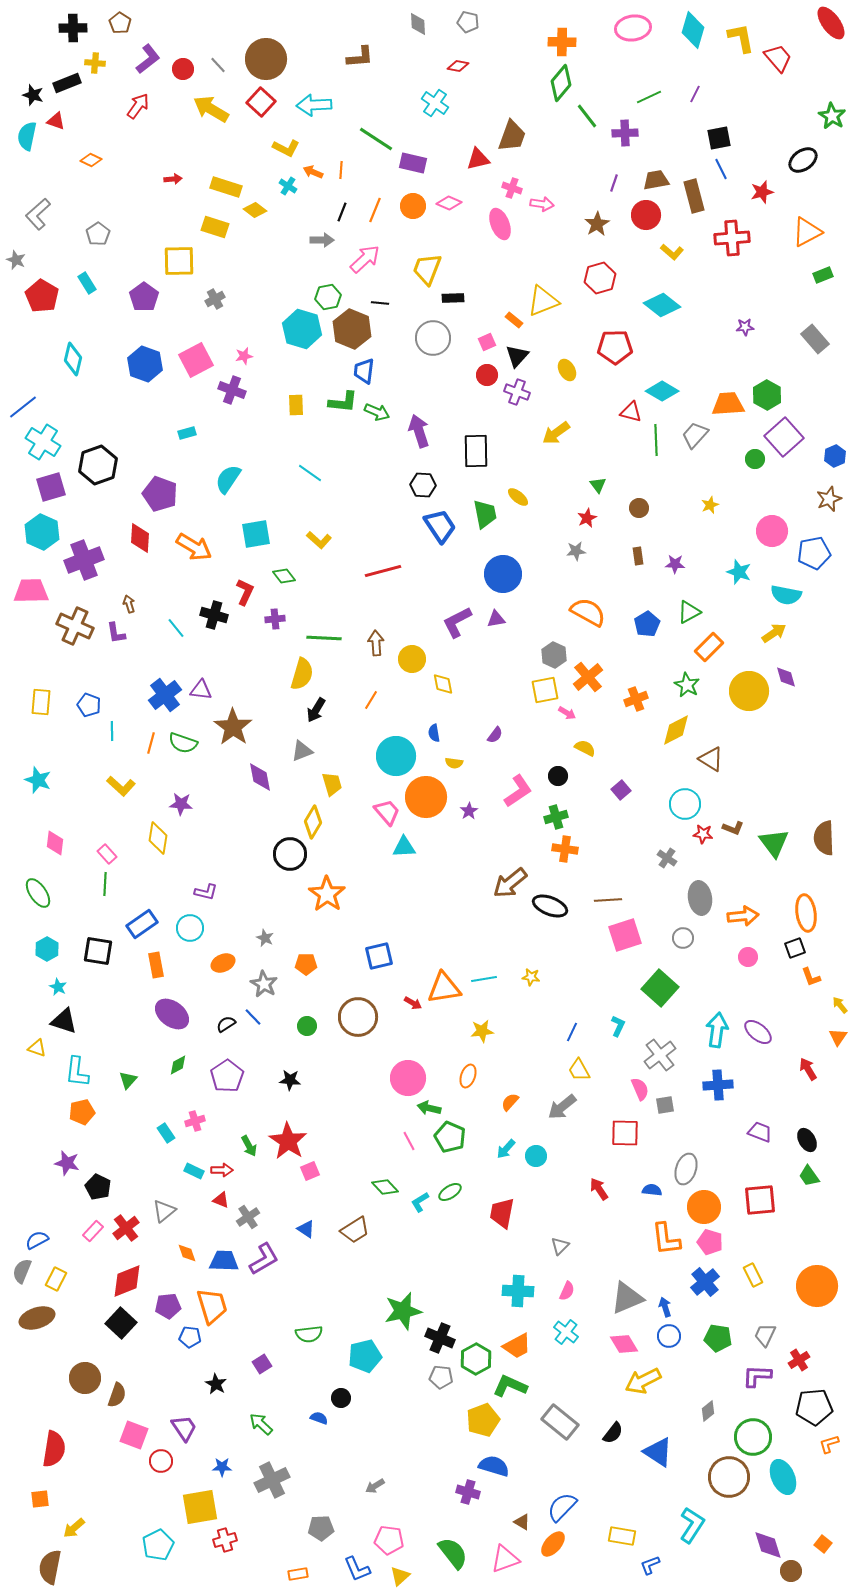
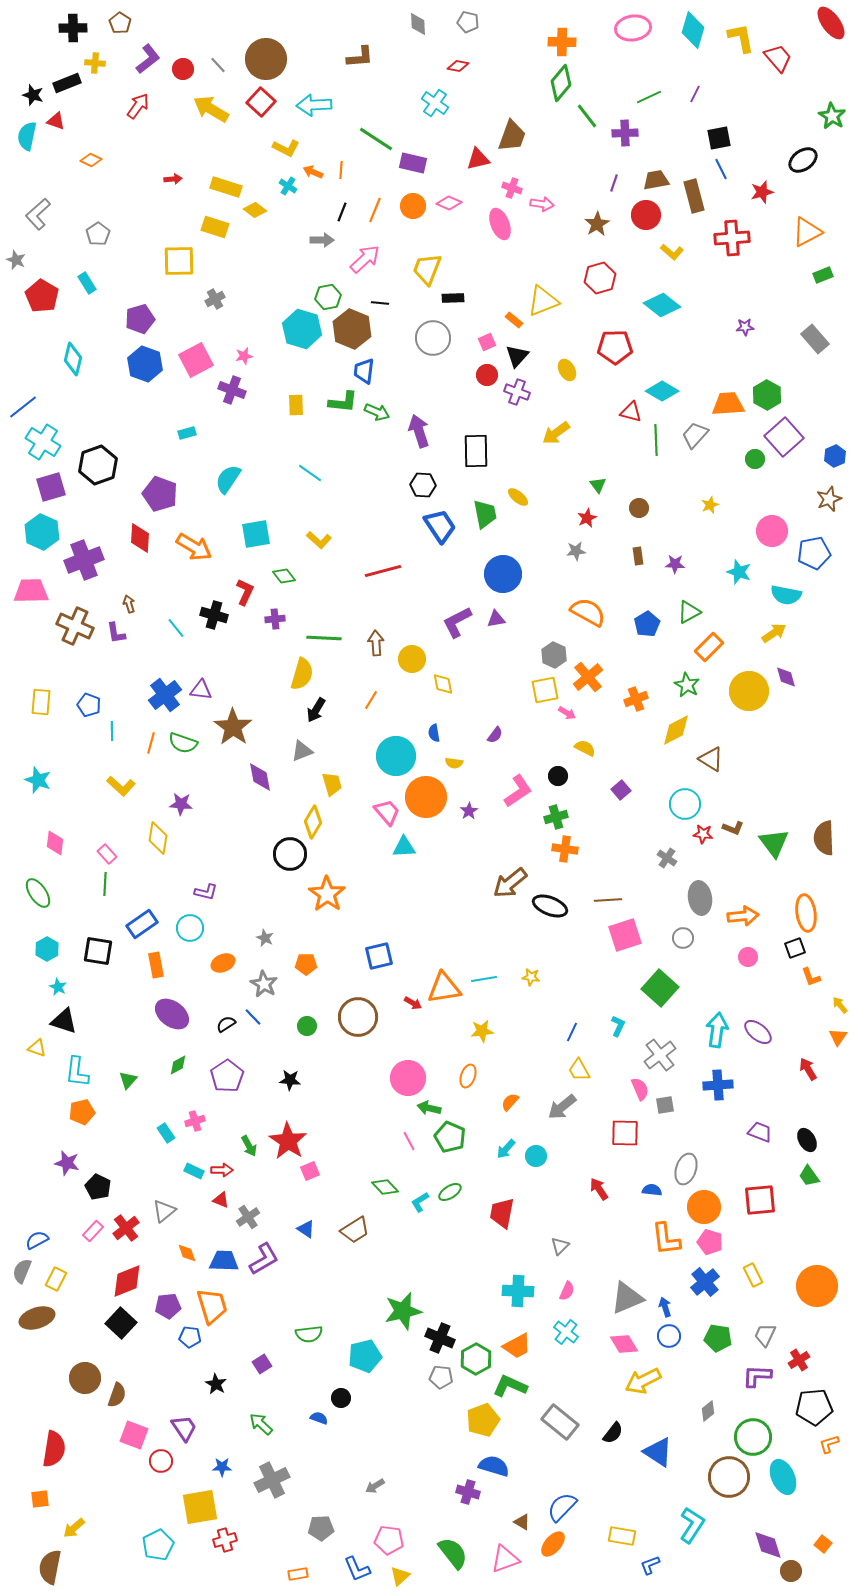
purple pentagon at (144, 297): moved 4 px left, 22 px down; rotated 20 degrees clockwise
